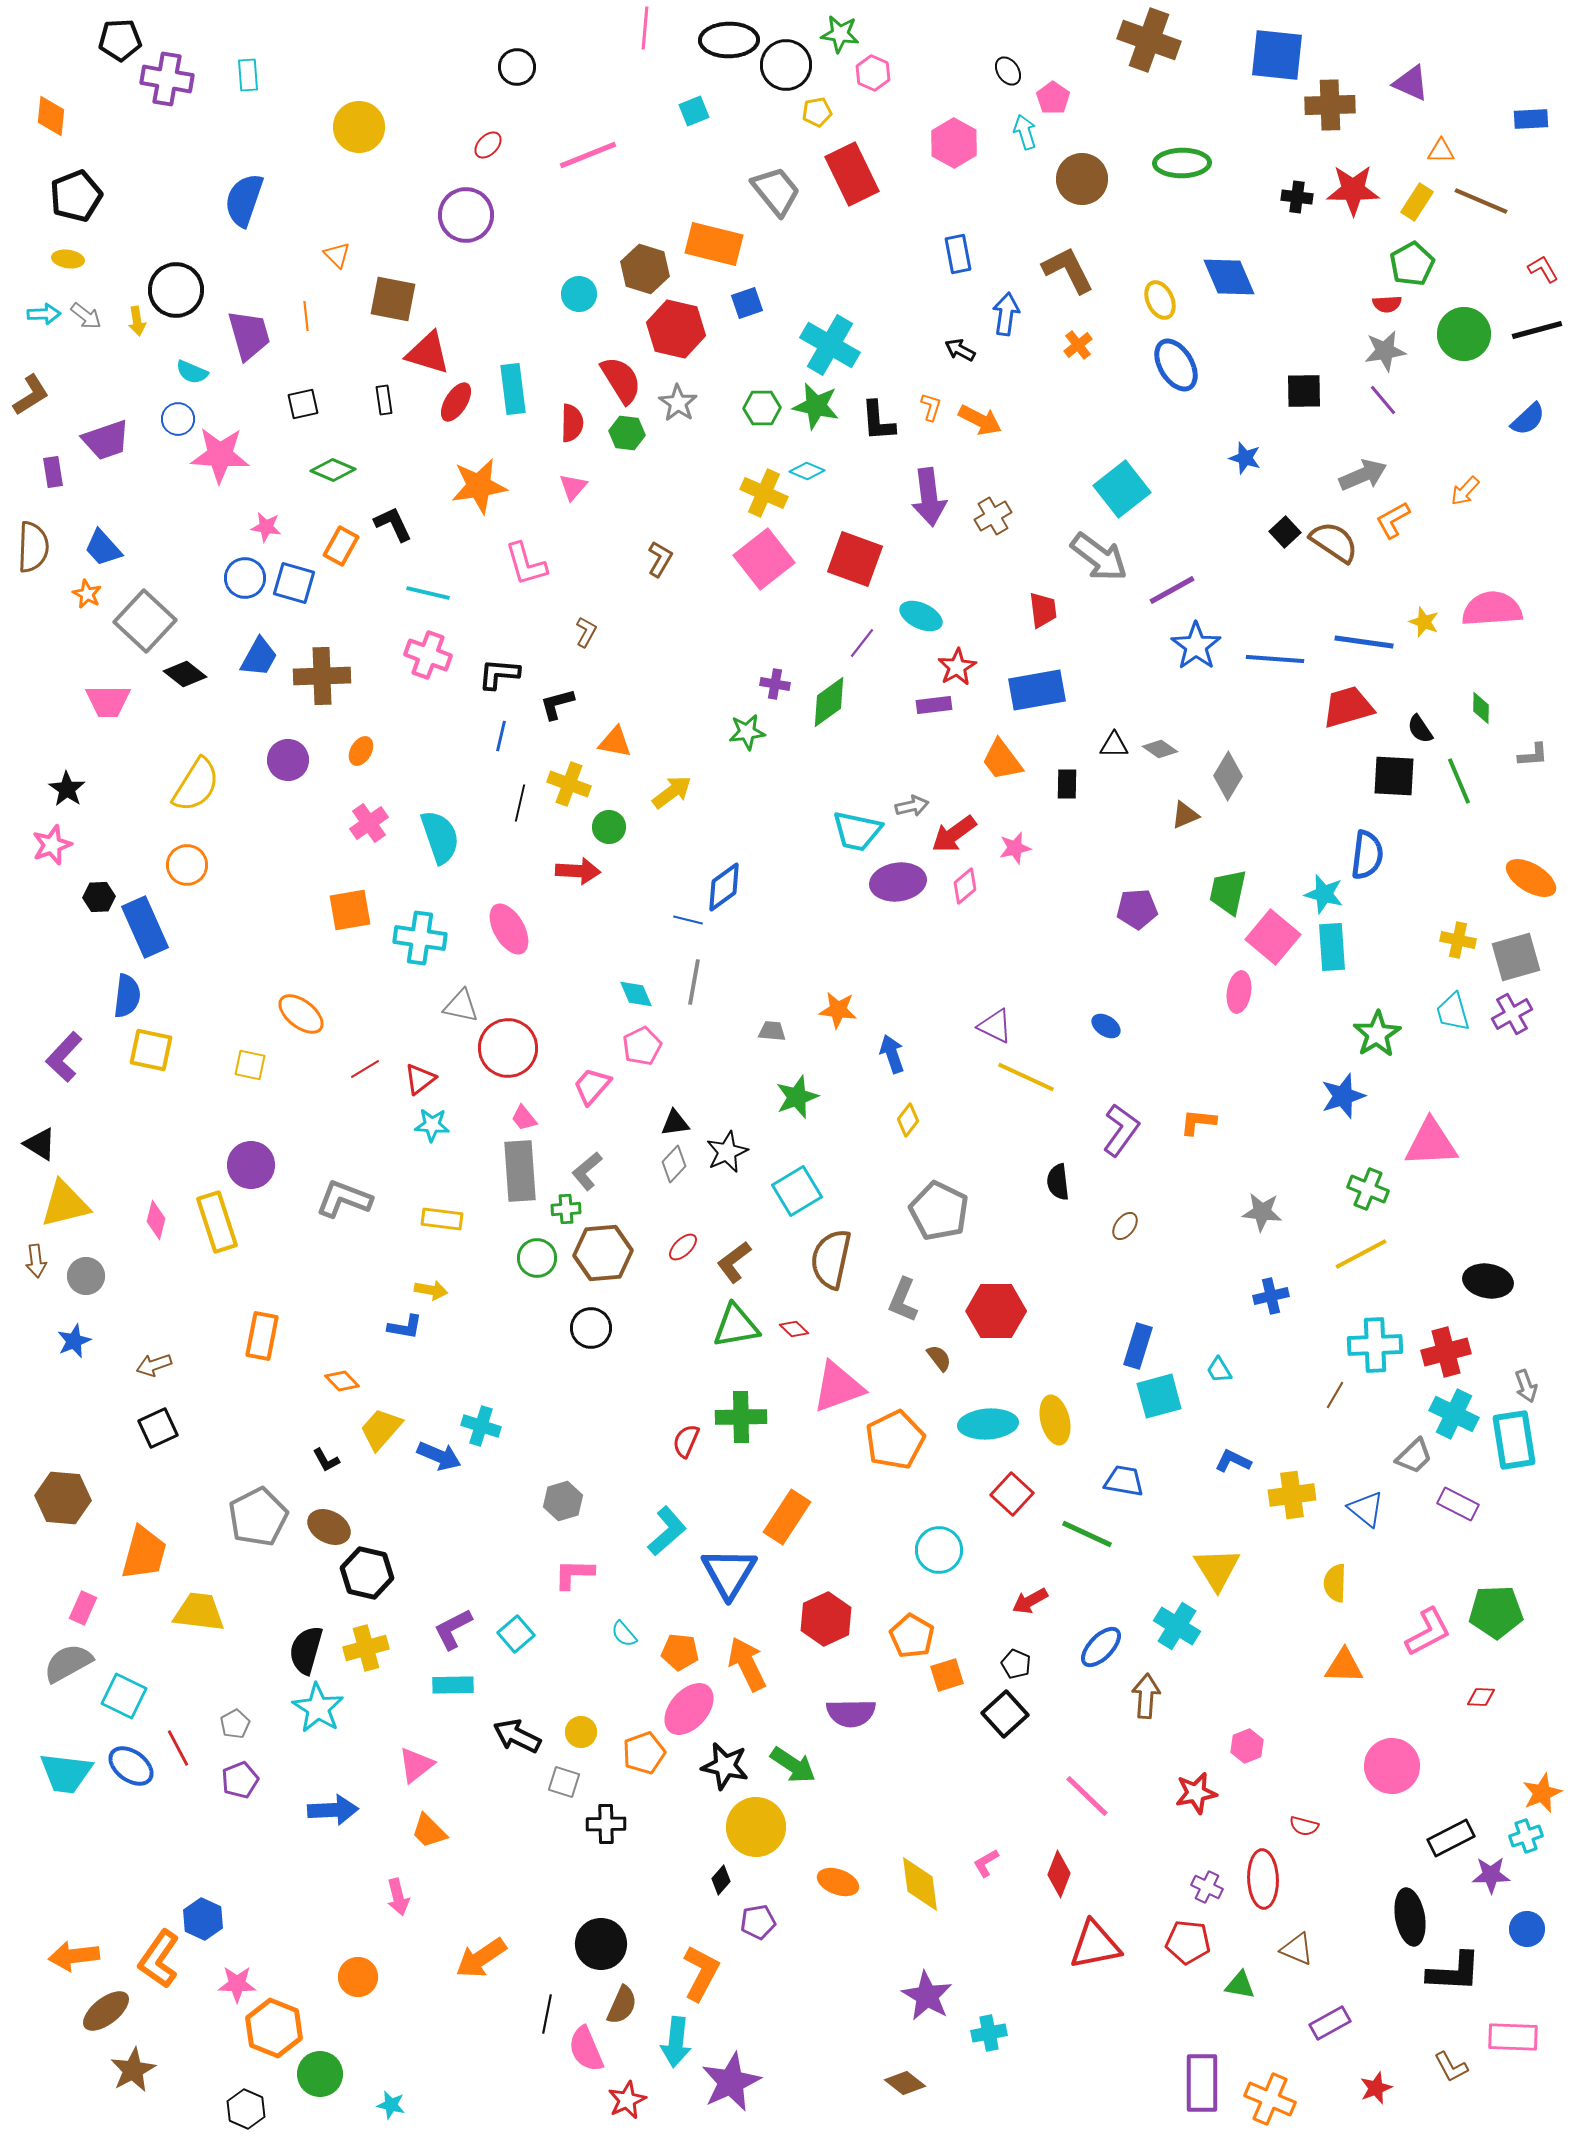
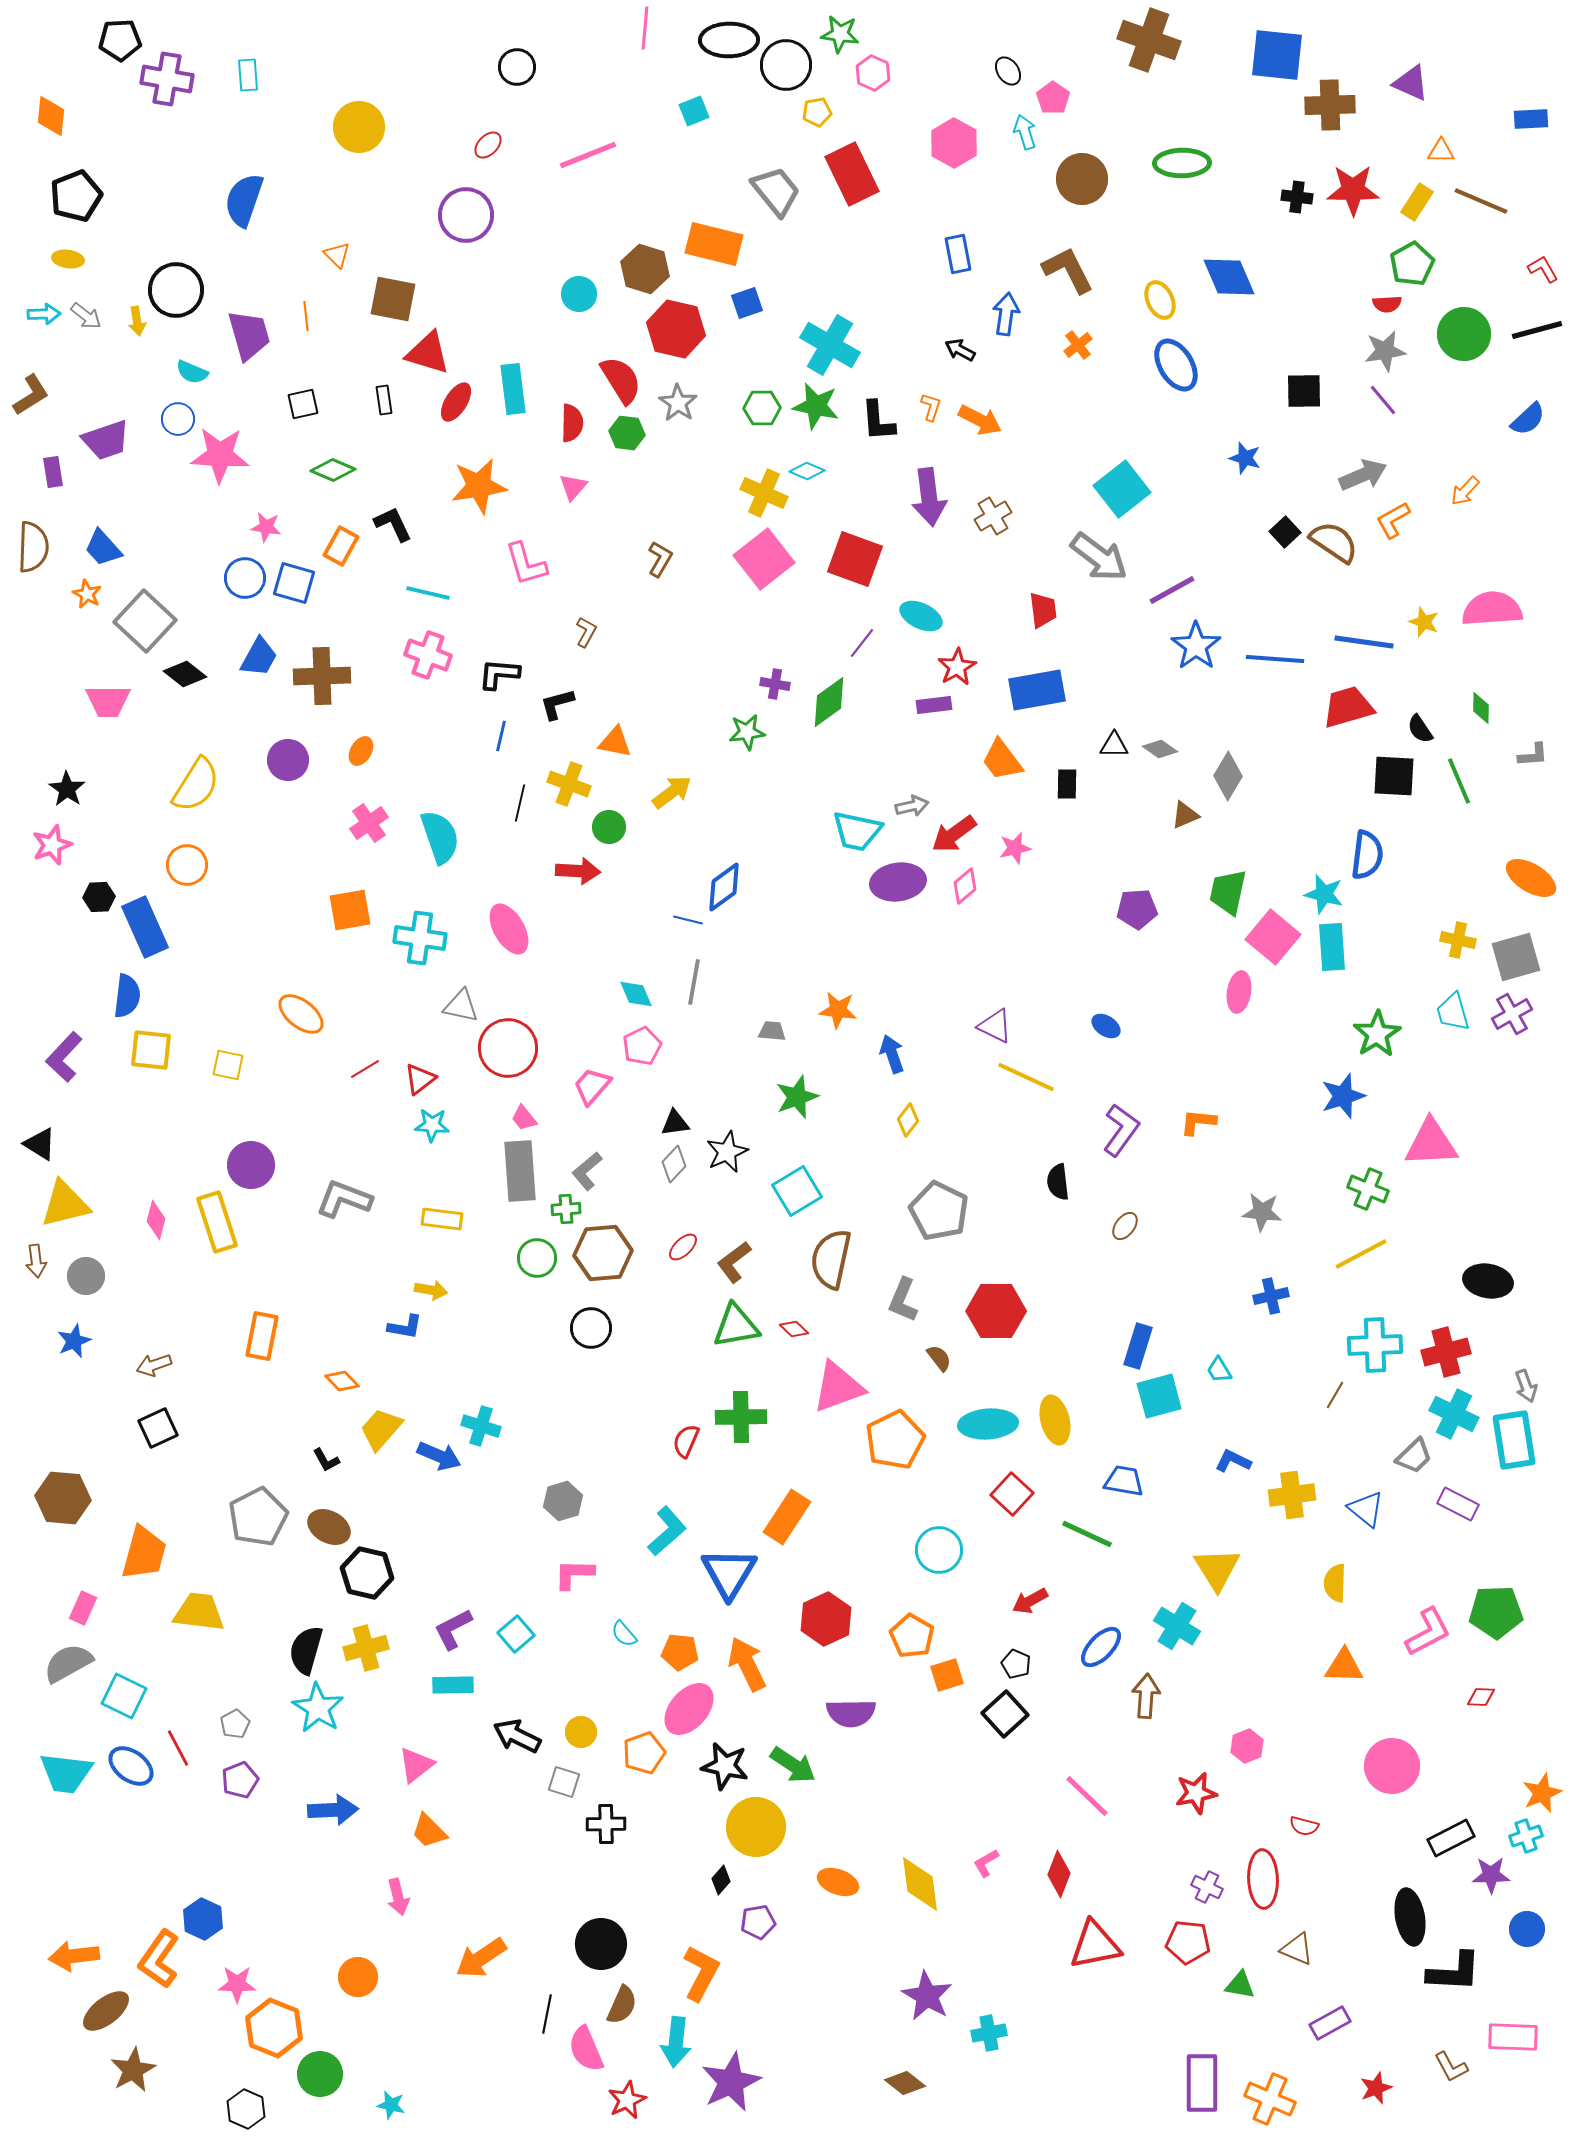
yellow square at (151, 1050): rotated 6 degrees counterclockwise
yellow square at (250, 1065): moved 22 px left
